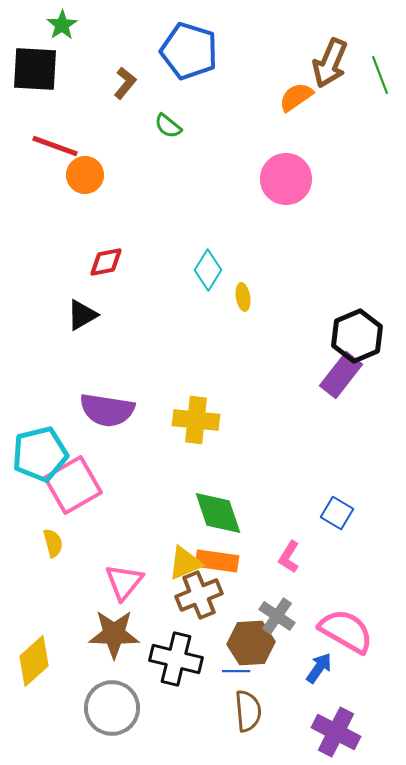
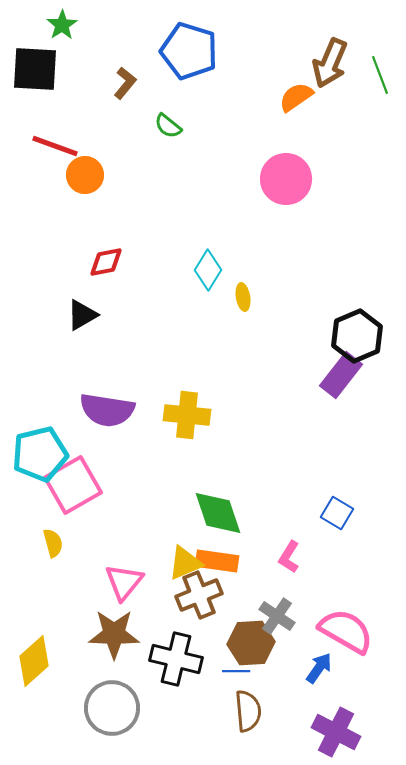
yellow cross: moved 9 px left, 5 px up
